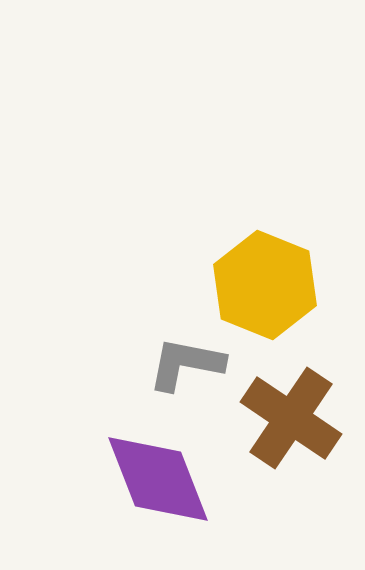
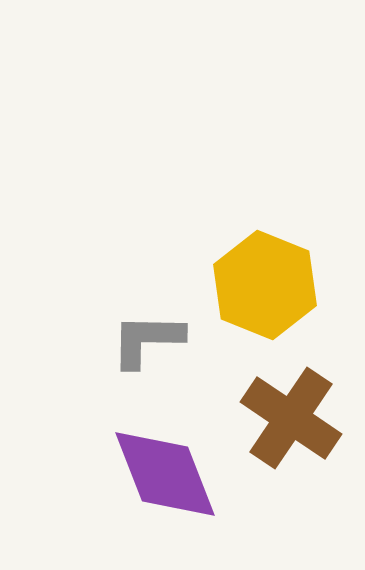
gray L-shape: moved 39 px left, 24 px up; rotated 10 degrees counterclockwise
purple diamond: moved 7 px right, 5 px up
